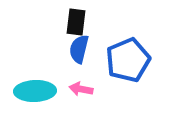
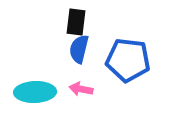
blue pentagon: rotated 30 degrees clockwise
cyan ellipse: moved 1 px down
